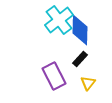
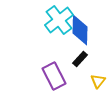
yellow triangle: moved 10 px right, 2 px up
